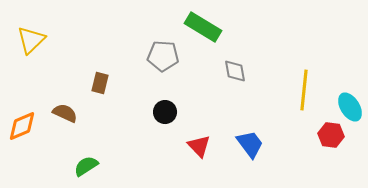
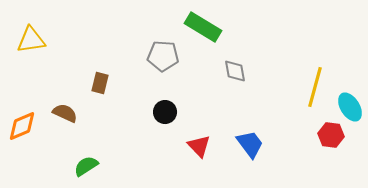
yellow triangle: rotated 36 degrees clockwise
yellow line: moved 11 px right, 3 px up; rotated 9 degrees clockwise
